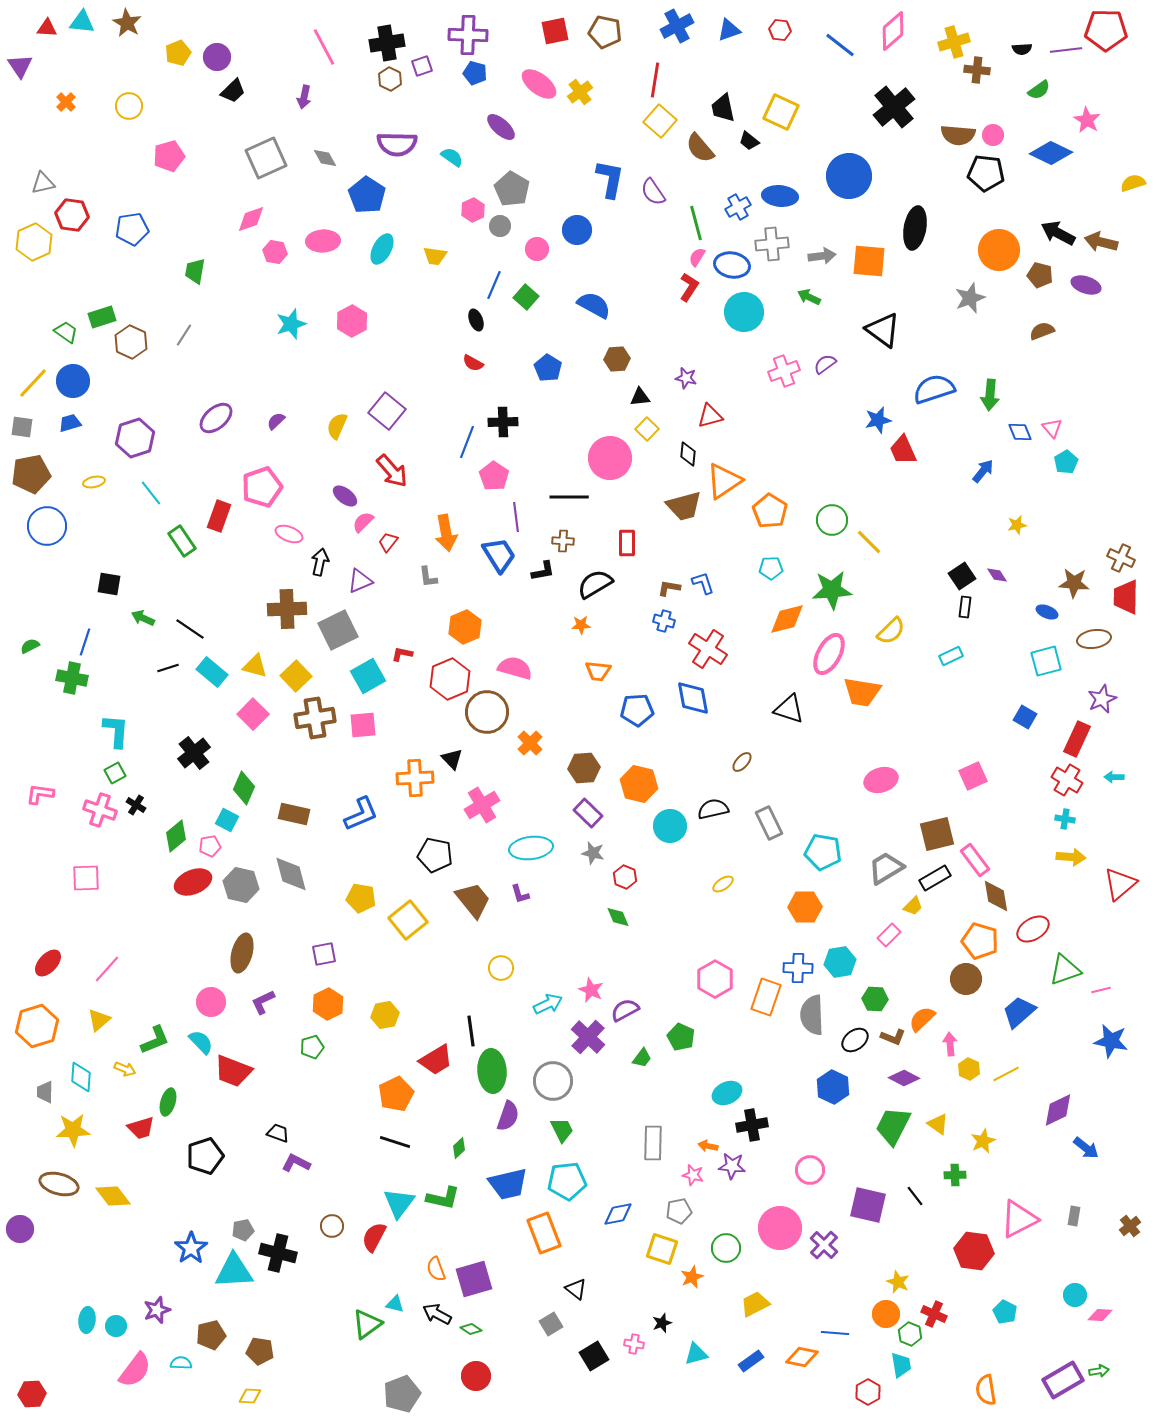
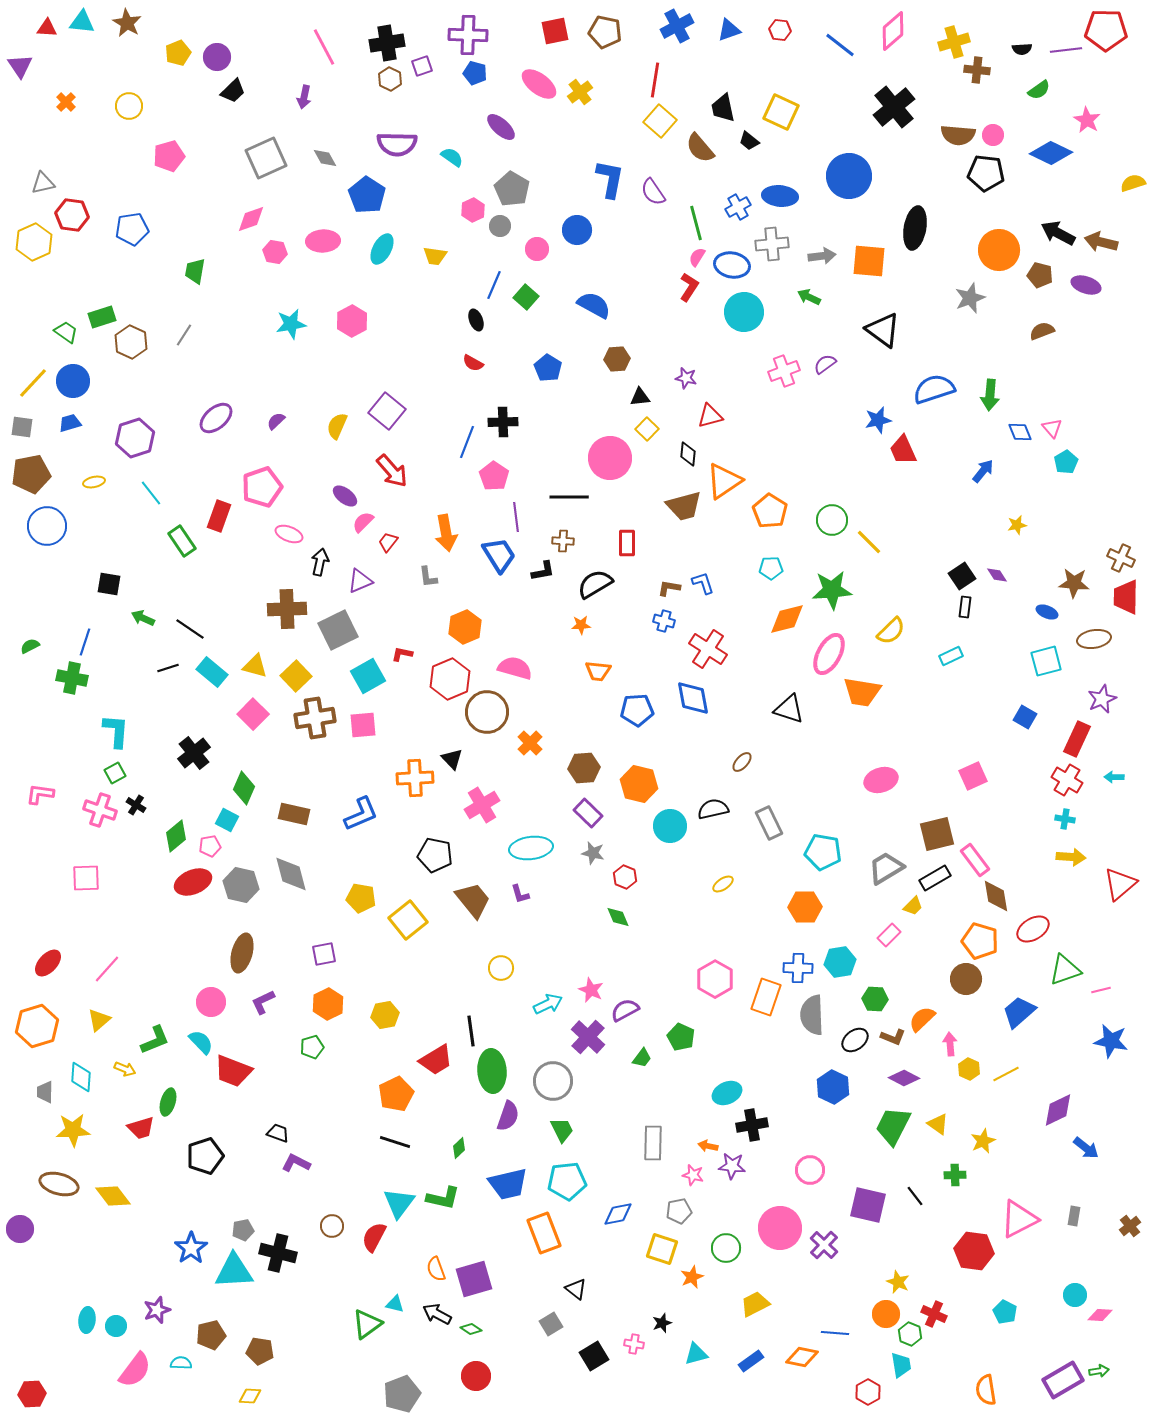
cyan star at (291, 324): rotated 8 degrees clockwise
